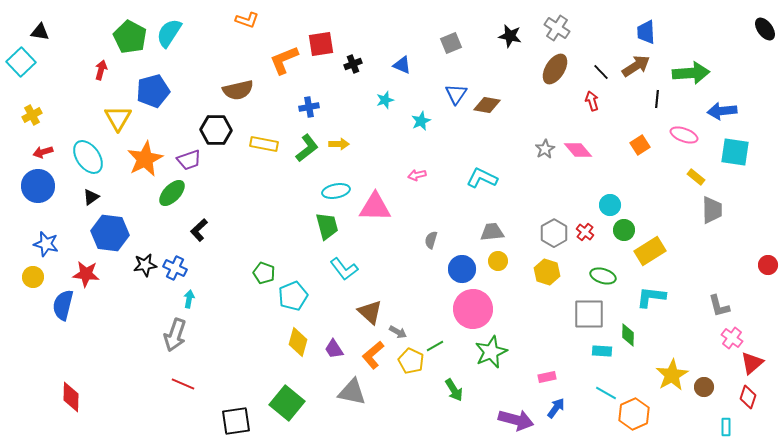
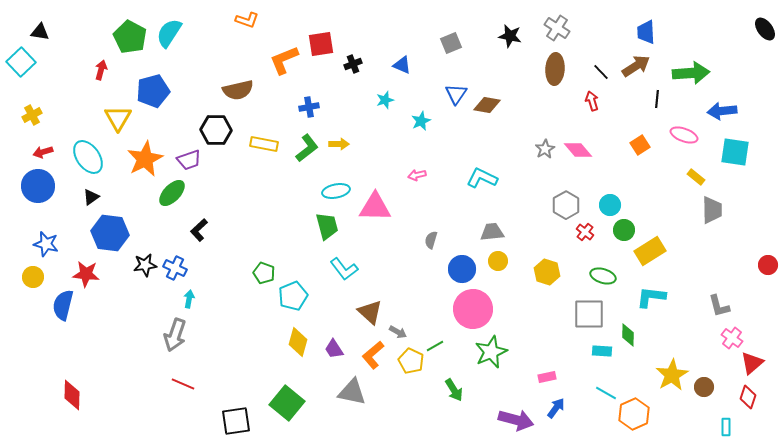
brown ellipse at (555, 69): rotated 28 degrees counterclockwise
gray hexagon at (554, 233): moved 12 px right, 28 px up
red diamond at (71, 397): moved 1 px right, 2 px up
